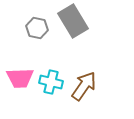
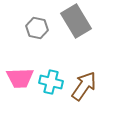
gray rectangle: moved 3 px right
